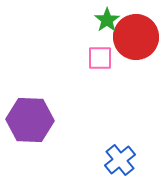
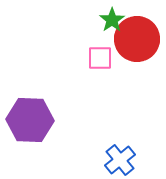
green star: moved 5 px right
red circle: moved 1 px right, 2 px down
